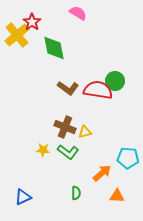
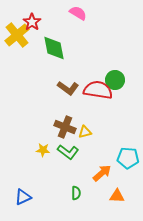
green circle: moved 1 px up
